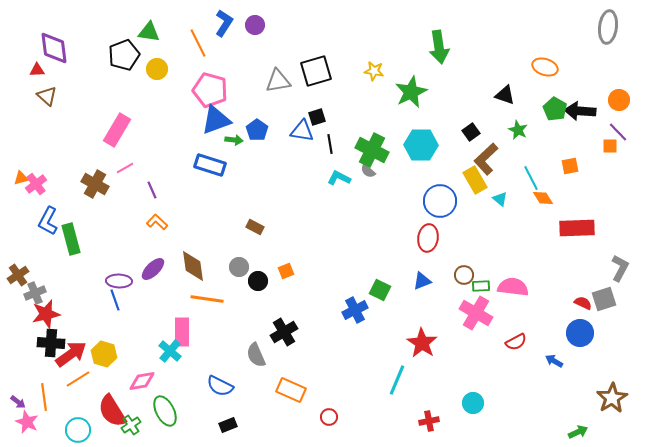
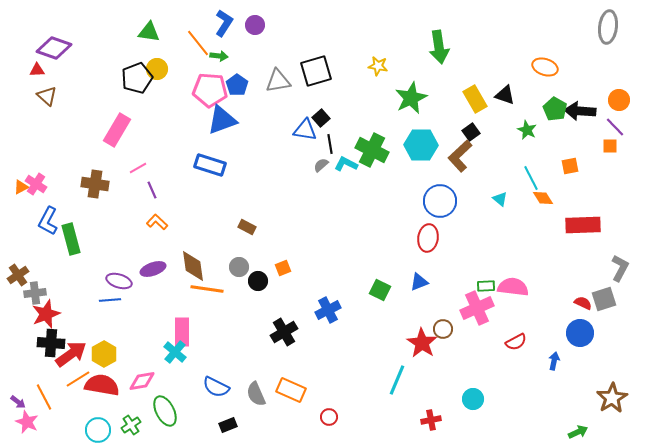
orange line at (198, 43): rotated 12 degrees counterclockwise
purple diamond at (54, 48): rotated 64 degrees counterclockwise
black pentagon at (124, 55): moved 13 px right, 23 px down
yellow star at (374, 71): moved 4 px right, 5 px up
pink pentagon at (210, 90): rotated 12 degrees counterclockwise
green star at (411, 92): moved 6 px down
black square at (317, 117): moved 4 px right, 1 px down; rotated 24 degrees counterclockwise
blue triangle at (216, 120): moved 6 px right
blue pentagon at (257, 130): moved 20 px left, 45 px up
green star at (518, 130): moved 9 px right
blue triangle at (302, 131): moved 3 px right, 1 px up
purple line at (618, 132): moved 3 px left, 5 px up
green arrow at (234, 140): moved 15 px left, 84 px up
brown L-shape at (486, 159): moved 26 px left, 3 px up
pink line at (125, 168): moved 13 px right
gray semicircle at (368, 171): moved 47 px left, 6 px up; rotated 98 degrees clockwise
orange triangle at (21, 178): moved 9 px down; rotated 14 degrees counterclockwise
cyan L-shape at (339, 178): moved 7 px right, 14 px up
yellow rectangle at (475, 180): moved 81 px up
pink cross at (36, 184): rotated 20 degrees counterclockwise
brown cross at (95, 184): rotated 20 degrees counterclockwise
brown rectangle at (255, 227): moved 8 px left
red rectangle at (577, 228): moved 6 px right, 3 px up
purple ellipse at (153, 269): rotated 25 degrees clockwise
orange square at (286, 271): moved 3 px left, 3 px up
brown circle at (464, 275): moved 21 px left, 54 px down
purple ellipse at (119, 281): rotated 15 degrees clockwise
blue triangle at (422, 281): moved 3 px left, 1 px down
green rectangle at (481, 286): moved 5 px right
gray cross at (35, 293): rotated 15 degrees clockwise
orange line at (207, 299): moved 10 px up
blue line at (115, 300): moved 5 px left; rotated 75 degrees counterclockwise
blue cross at (355, 310): moved 27 px left
pink cross at (476, 313): moved 1 px right, 5 px up; rotated 36 degrees clockwise
red star at (46, 314): rotated 8 degrees counterclockwise
cyan cross at (170, 351): moved 5 px right, 1 px down
yellow hexagon at (104, 354): rotated 15 degrees clockwise
gray semicircle at (256, 355): moved 39 px down
blue arrow at (554, 361): rotated 72 degrees clockwise
blue semicircle at (220, 386): moved 4 px left, 1 px down
orange line at (44, 397): rotated 20 degrees counterclockwise
cyan circle at (473, 403): moved 4 px up
red semicircle at (112, 411): moved 10 px left, 26 px up; rotated 132 degrees clockwise
red cross at (429, 421): moved 2 px right, 1 px up
cyan circle at (78, 430): moved 20 px right
